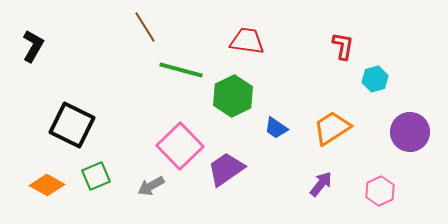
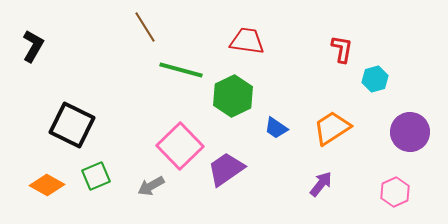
red L-shape: moved 1 px left, 3 px down
pink hexagon: moved 15 px right, 1 px down
